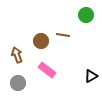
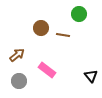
green circle: moved 7 px left, 1 px up
brown circle: moved 13 px up
brown arrow: rotated 70 degrees clockwise
black triangle: rotated 40 degrees counterclockwise
gray circle: moved 1 px right, 2 px up
